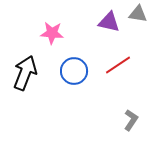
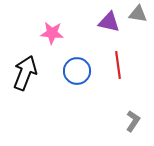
red line: rotated 64 degrees counterclockwise
blue circle: moved 3 px right
gray L-shape: moved 2 px right, 1 px down
